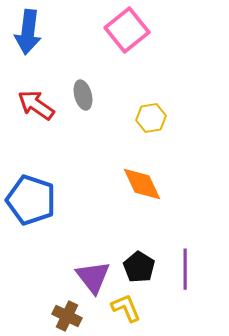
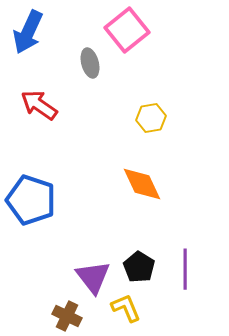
blue arrow: rotated 18 degrees clockwise
gray ellipse: moved 7 px right, 32 px up
red arrow: moved 3 px right
